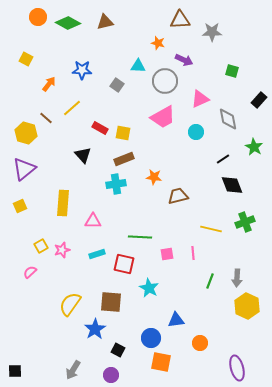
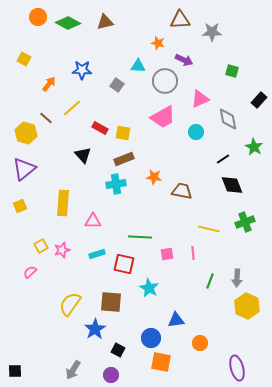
yellow square at (26, 59): moved 2 px left
brown trapezoid at (178, 196): moved 4 px right, 5 px up; rotated 25 degrees clockwise
yellow line at (211, 229): moved 2 px left
